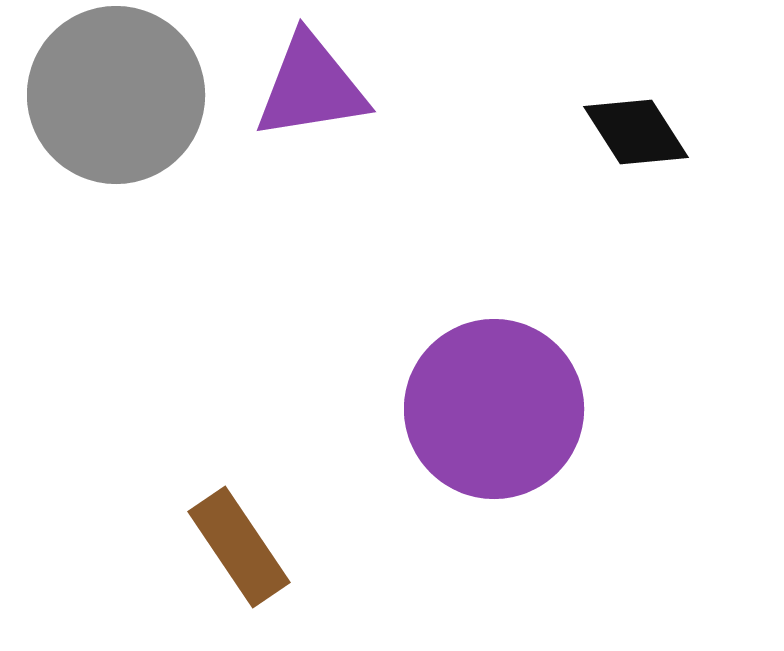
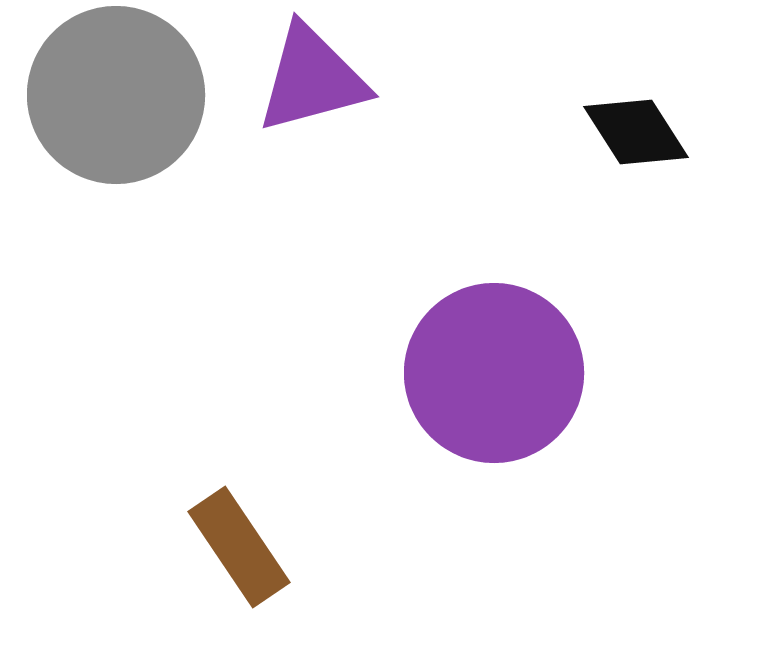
purple triangle: moved 1 px right, 8 px up; rotated 6 degrees counterclockwise
purple circle: moved 36 px up
